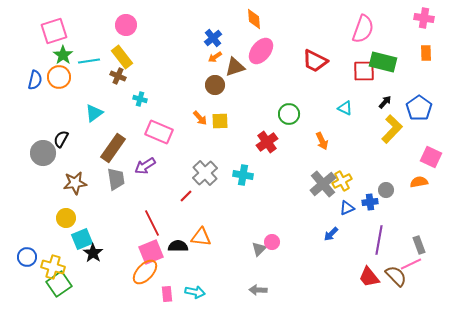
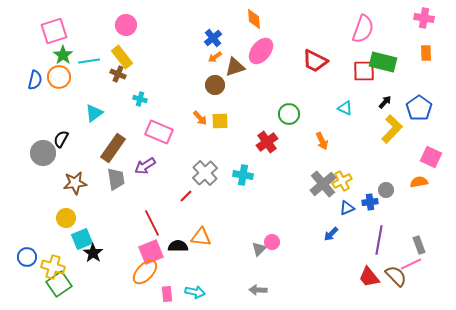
brown cross at (118, 76): moved 2 px up
